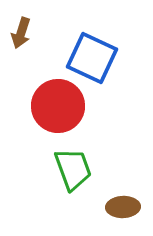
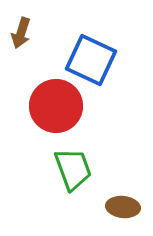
blue square: moved 1 px left, 2 px down
red circle: moved 2 px left
brown ellipse: rotated 8 degrees clockwise
